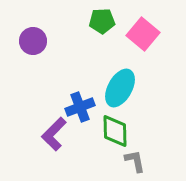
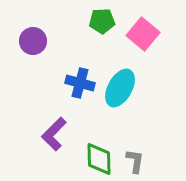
blue cross: moved 24 px up; rotated 36 degrees clockwise
green diamond: moved 16 px left, 28 px down
gray L-shape: rotated 20 degrees clockwise
